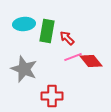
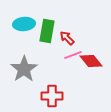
pink line: moved 2 px up
gray star: rotated 16 degrees clockwise
